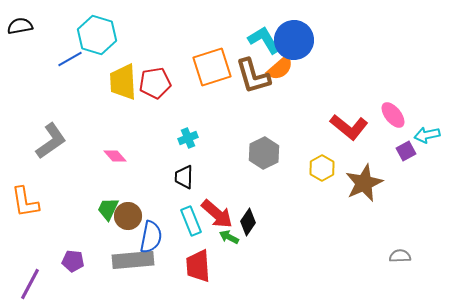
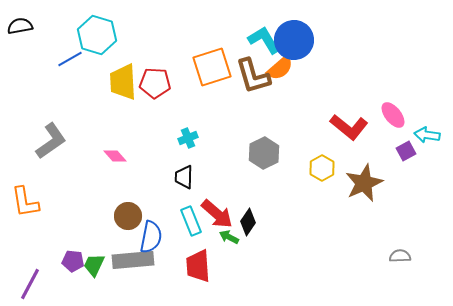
red pentagon: rotated 12 degrees clockwise
cyan arrow: rotated 20 degrees clockwise
green trapezoid: moved 14 px left, 56 px down
